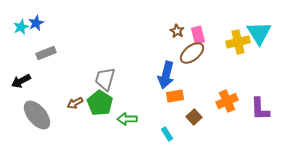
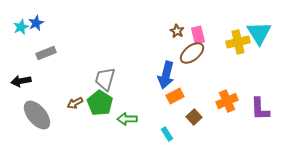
black arrow: rotated 18 degrees clockwise
orange rectangle: rotated 18 degrees counterclockwise
